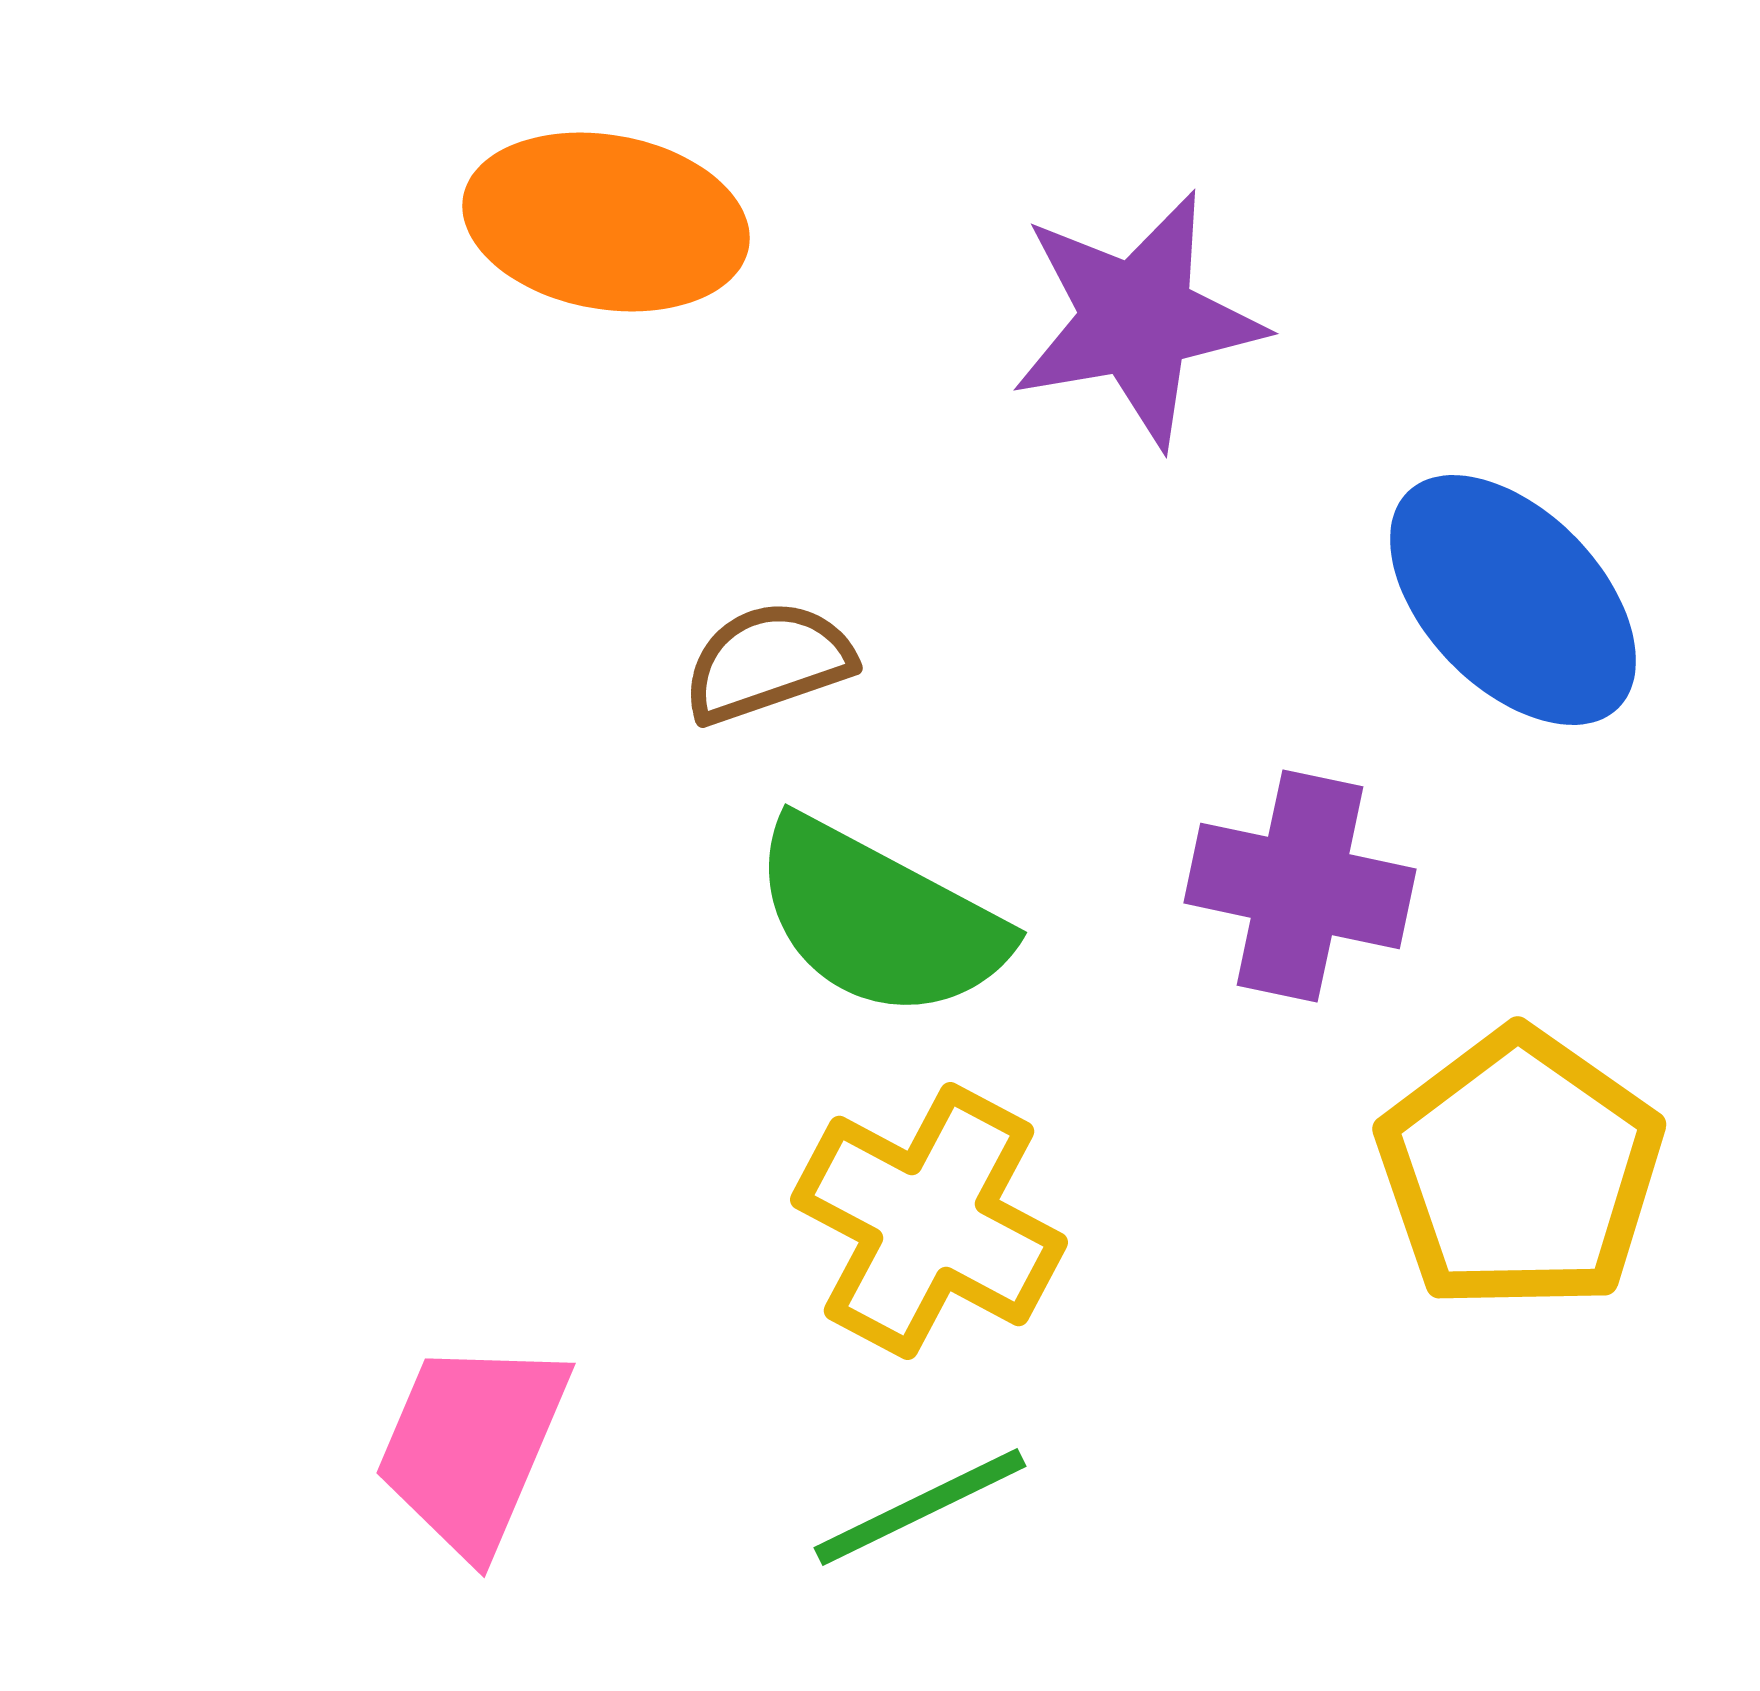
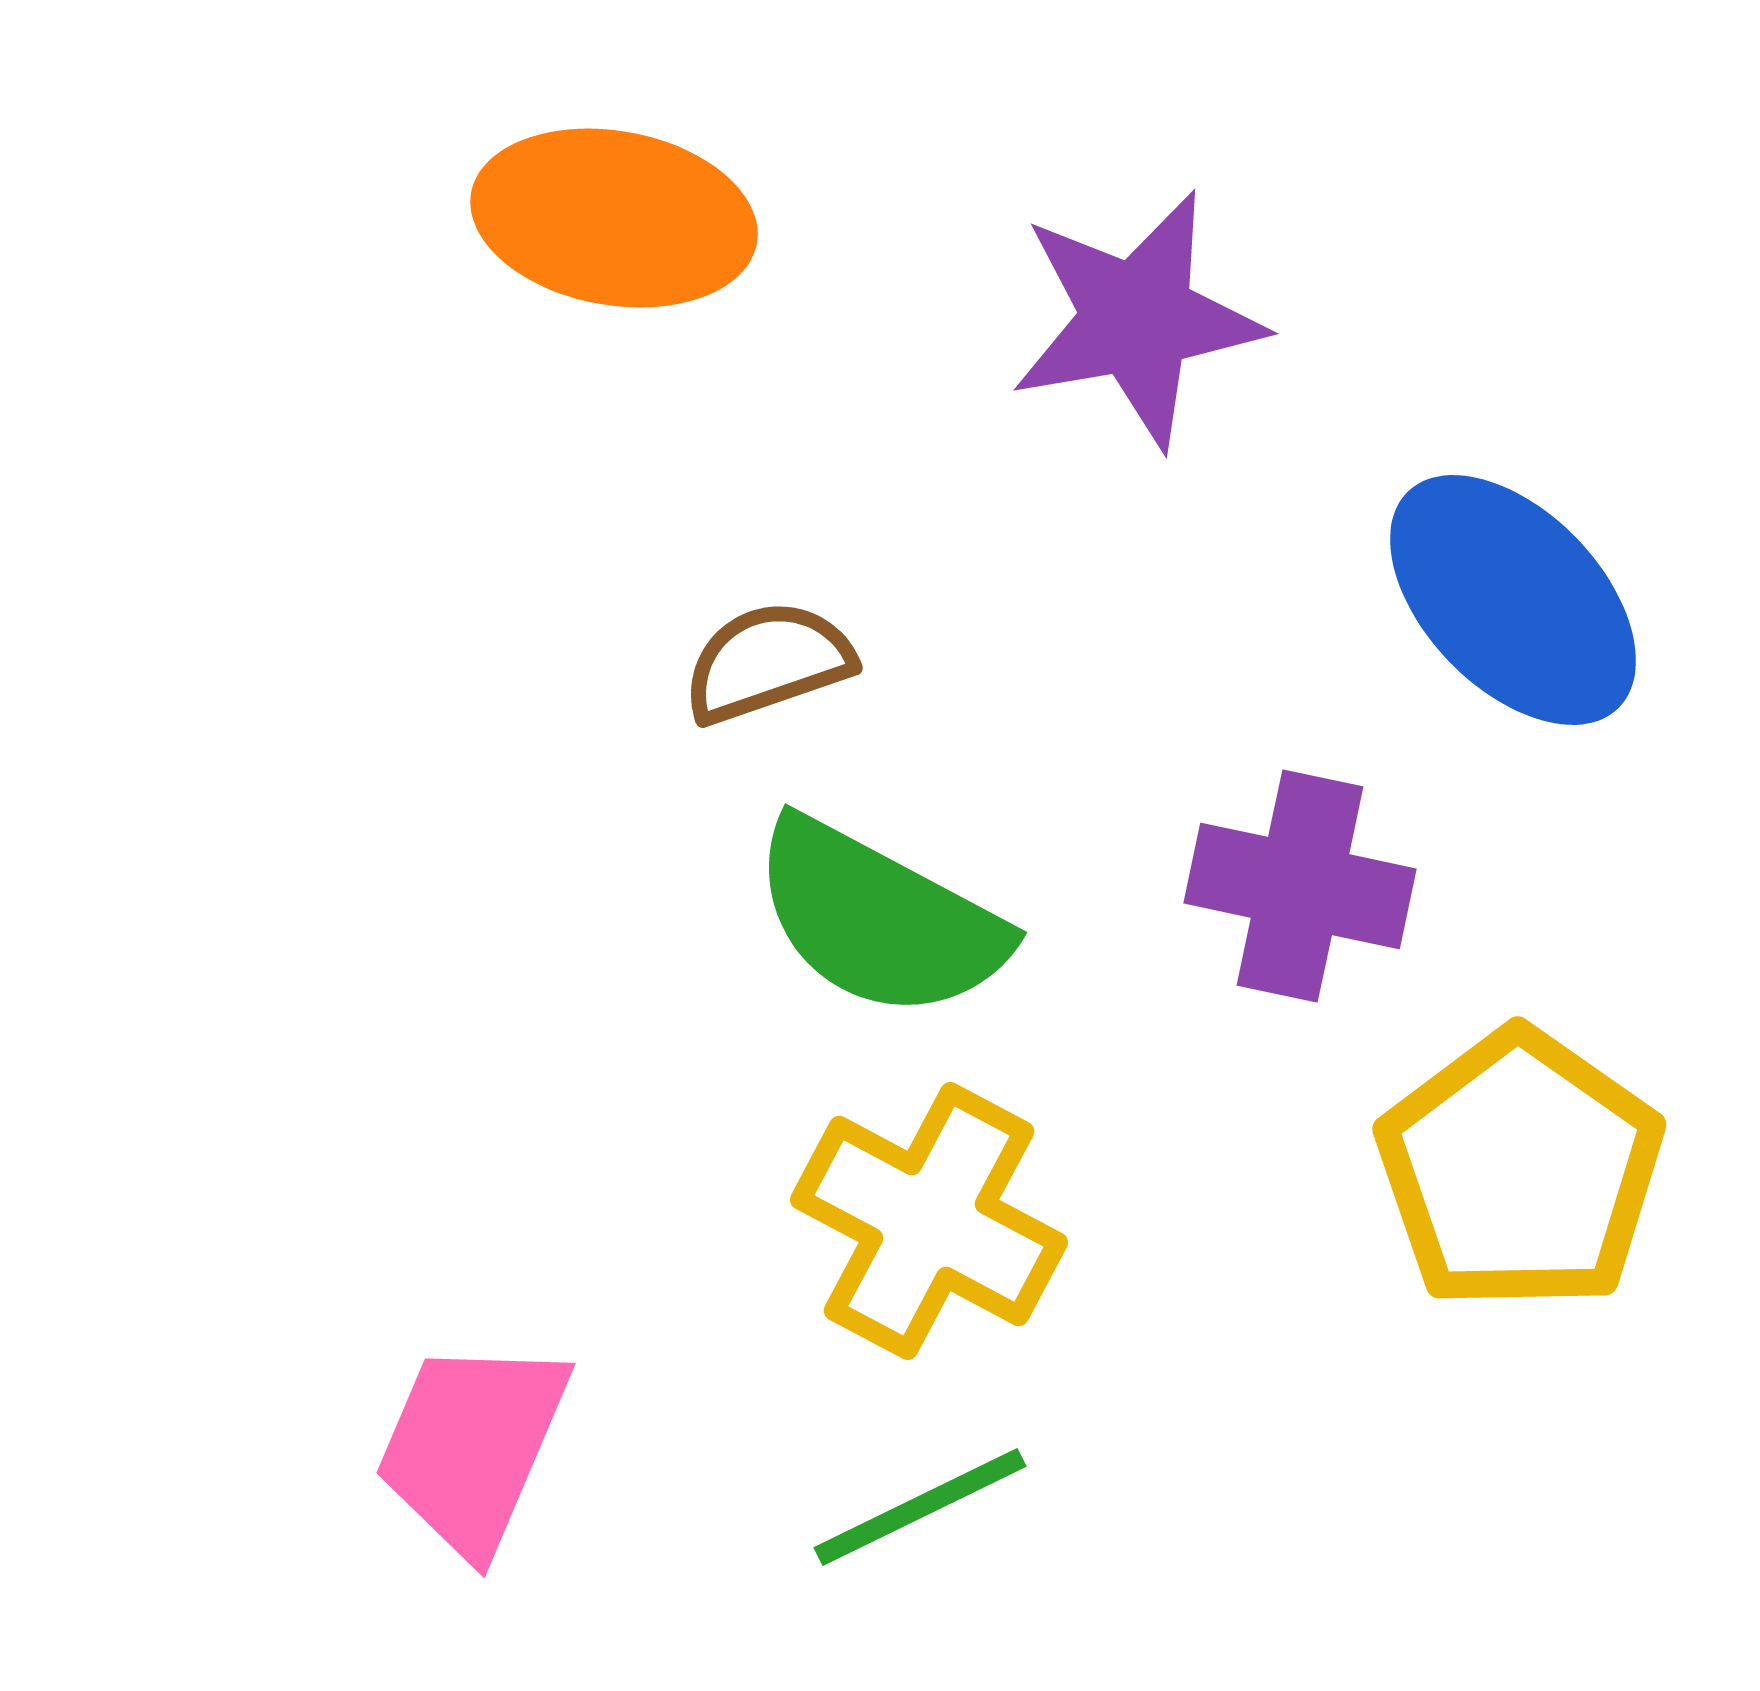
orange ellipse: moved 8 px right, 4 px up
